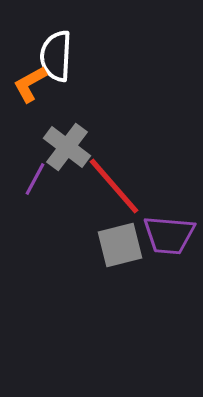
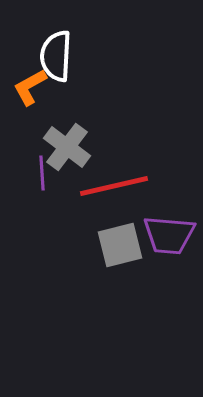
orange L-shape: moved 3 px down
purple line: moved 7 px right, 6 px up; rotated 32 degrees counterclockwise
red line: rotated 62 degrees counterclockwise
